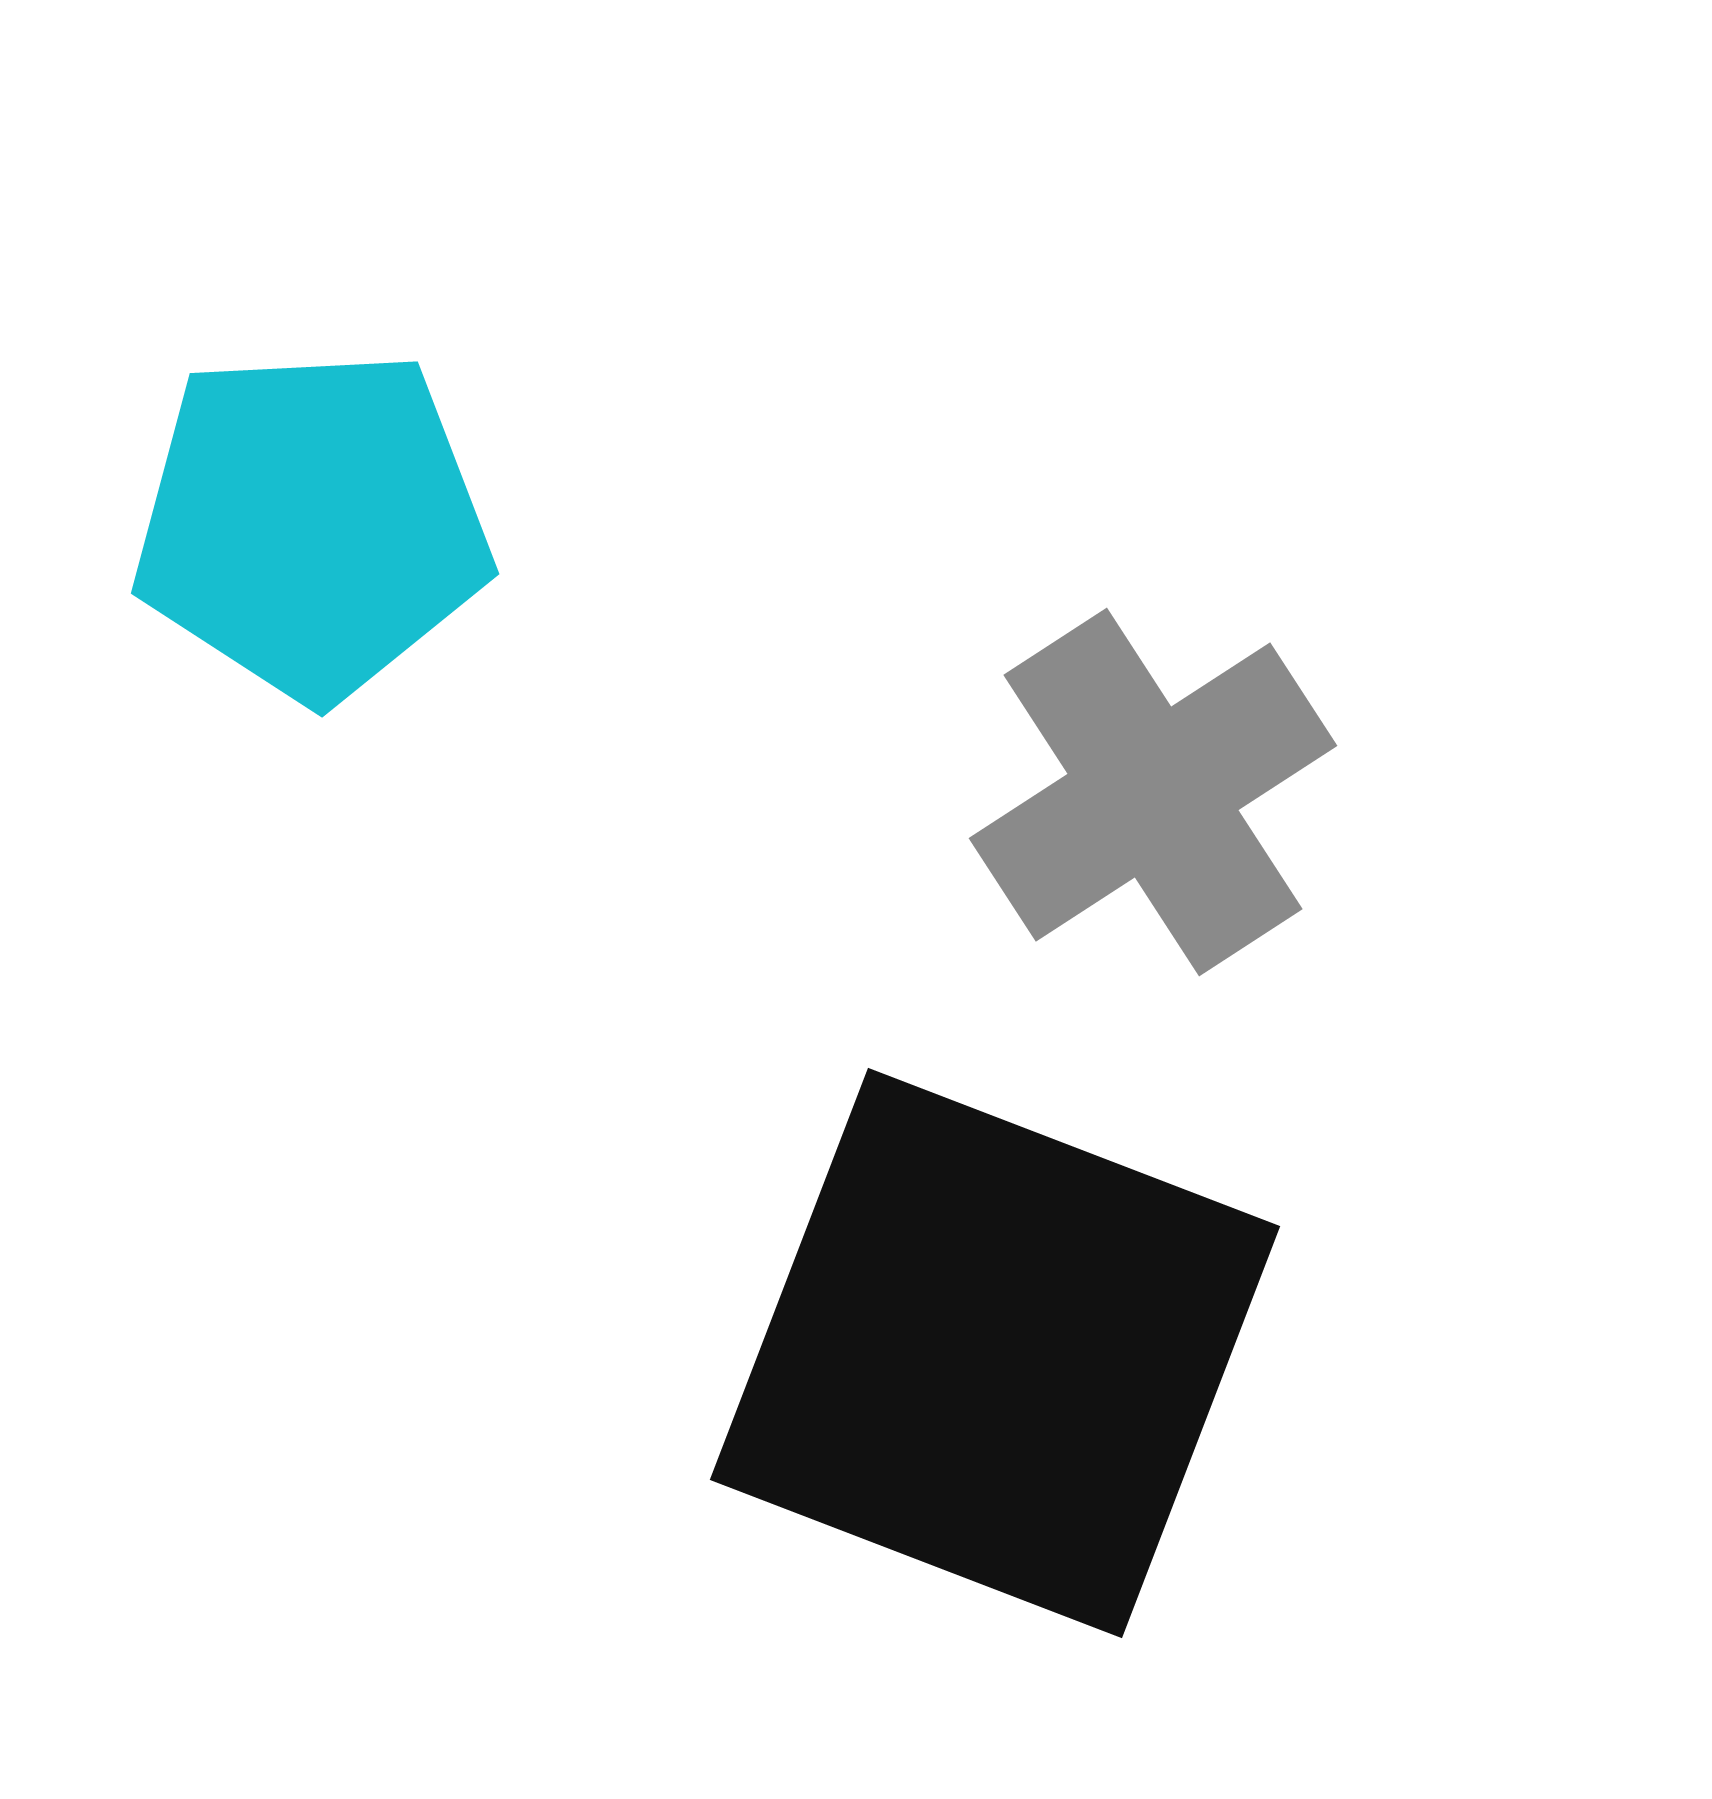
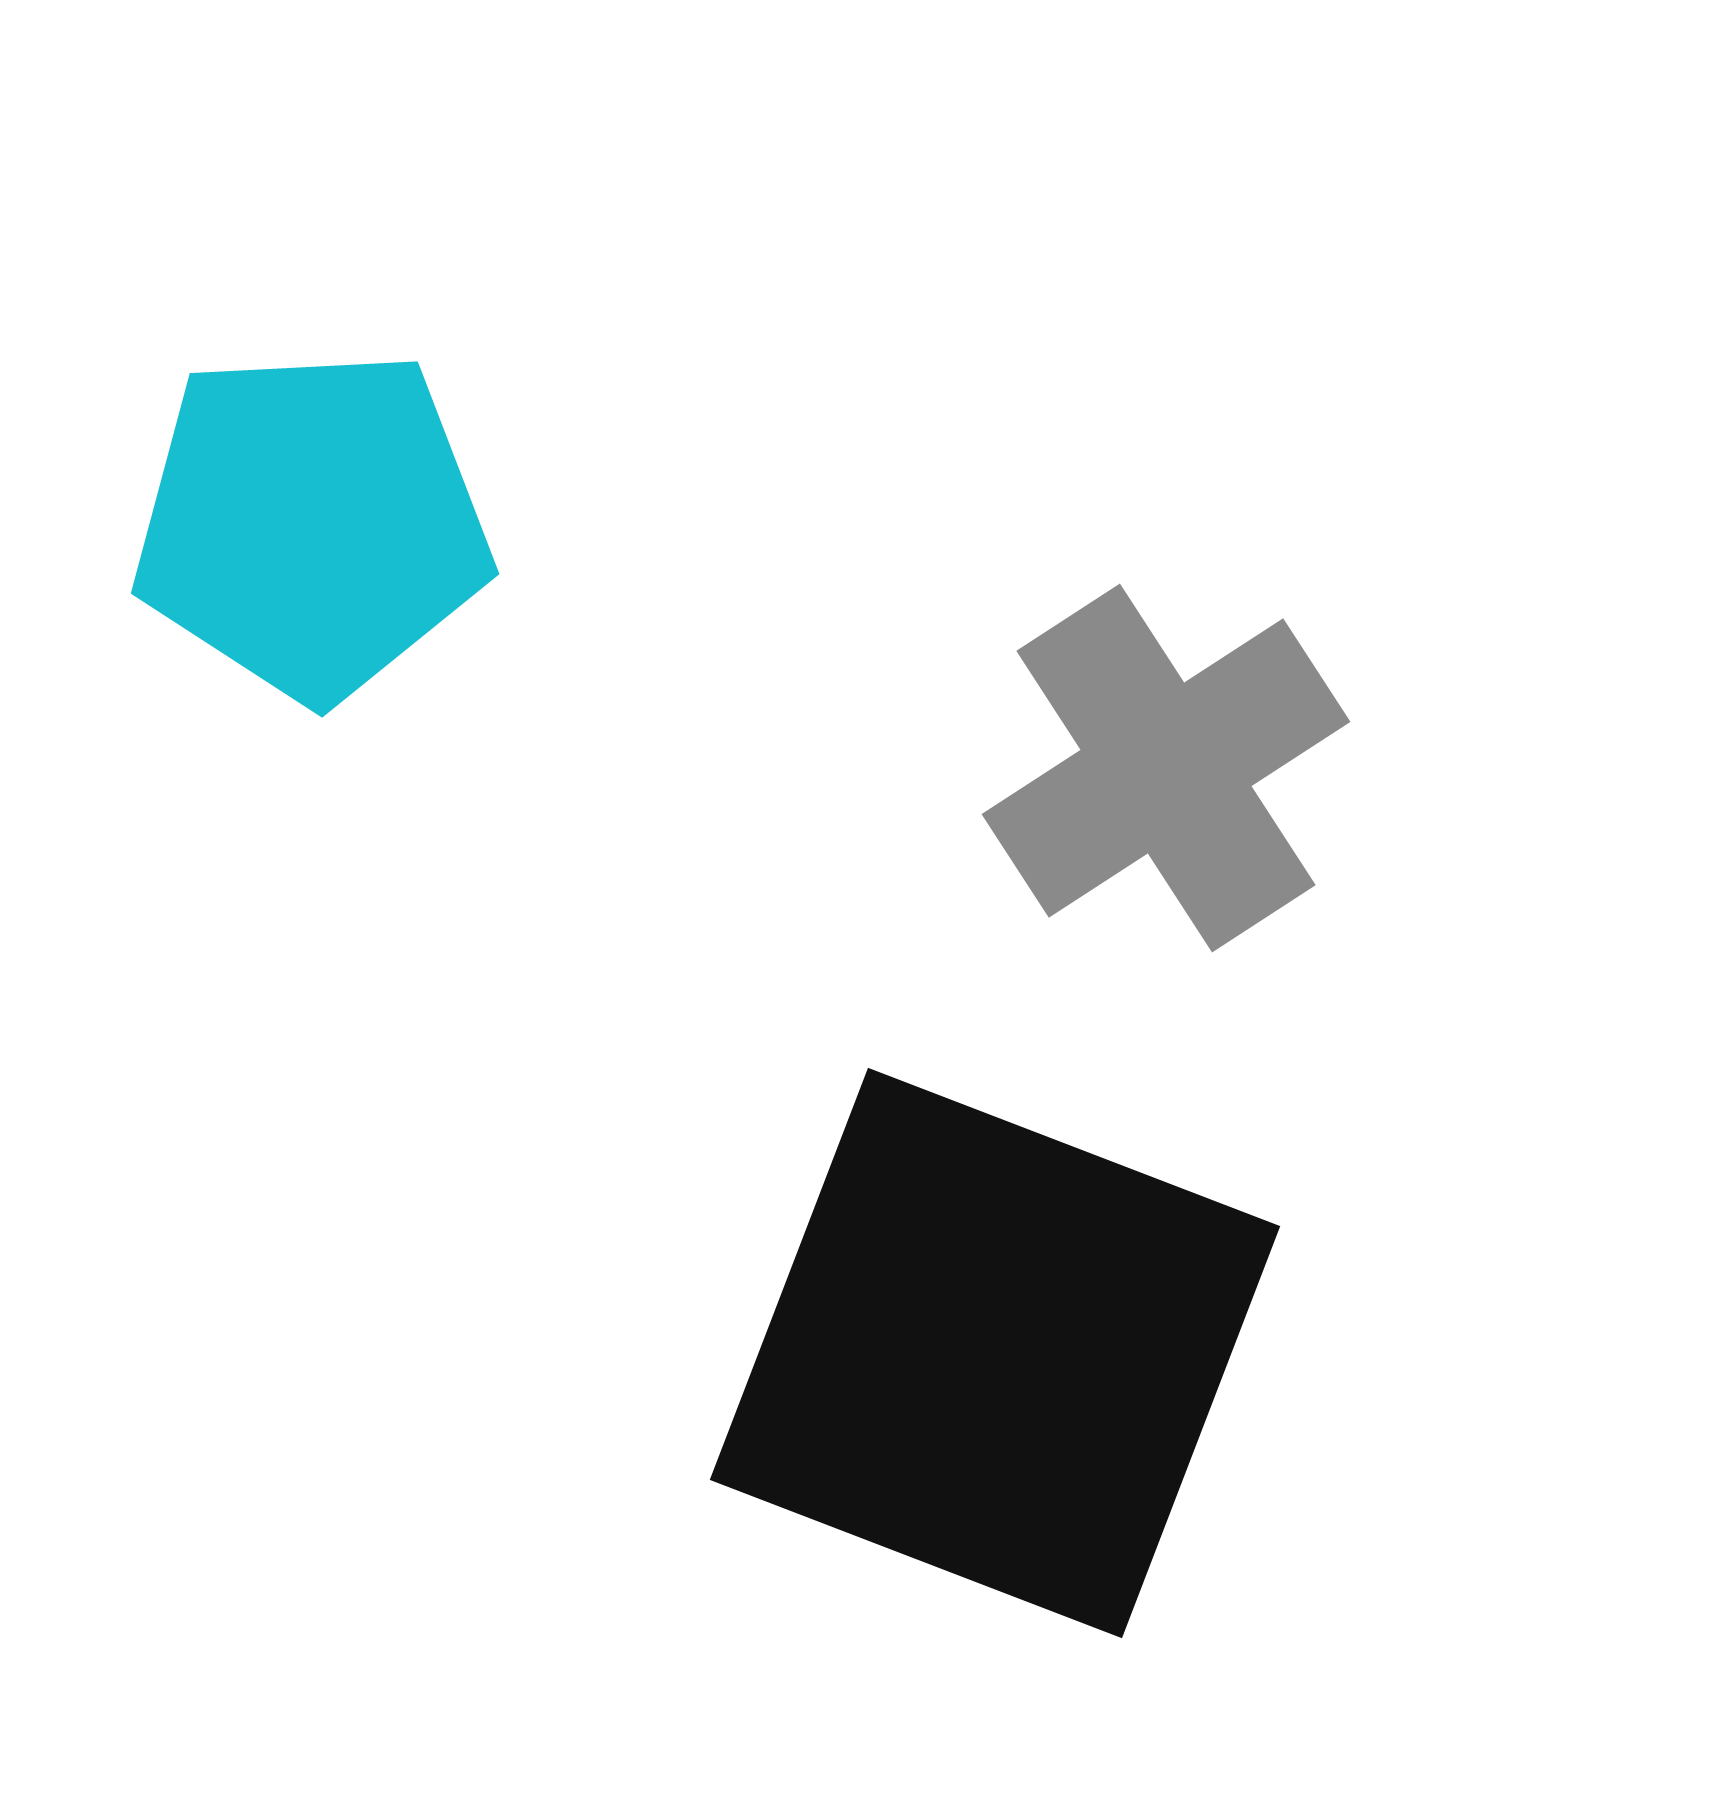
gray cross: moved 13 px right, 24 px up
